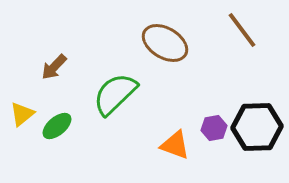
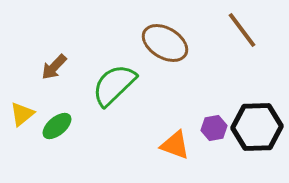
green semicircle: moved 1 px left, 9 px up
